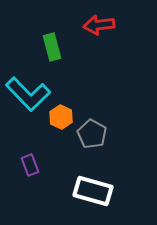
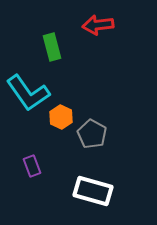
red arrow: moved 1 px left
cyan L-shape: moved 1 px up; rotated 9 degrees clockwise
purple rectangle: moved 2 px right, 1 px down
